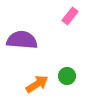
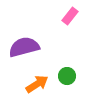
purple semicircle: moved 2 px right, 7 px down; rotated 20 degrees counterclockwise
